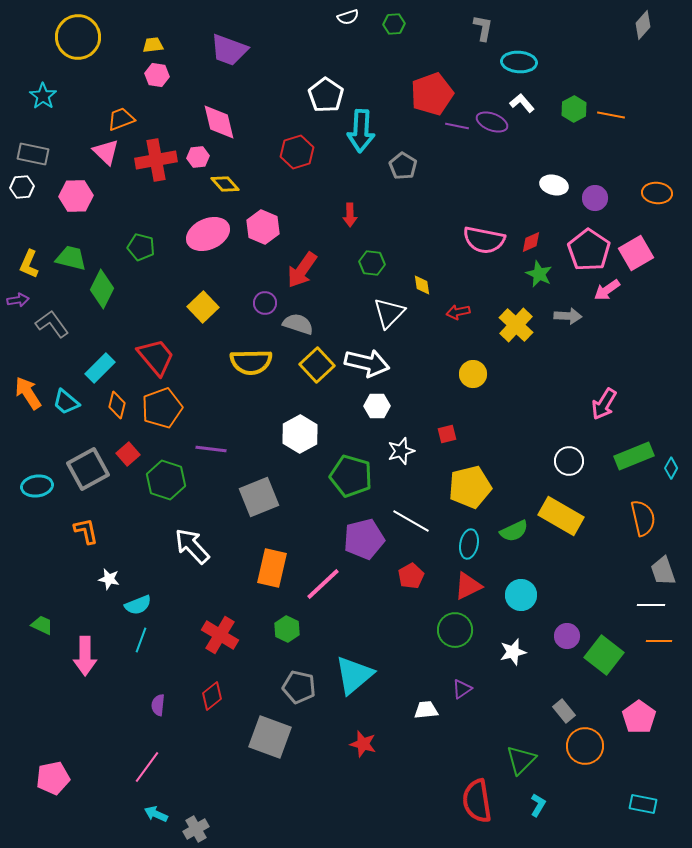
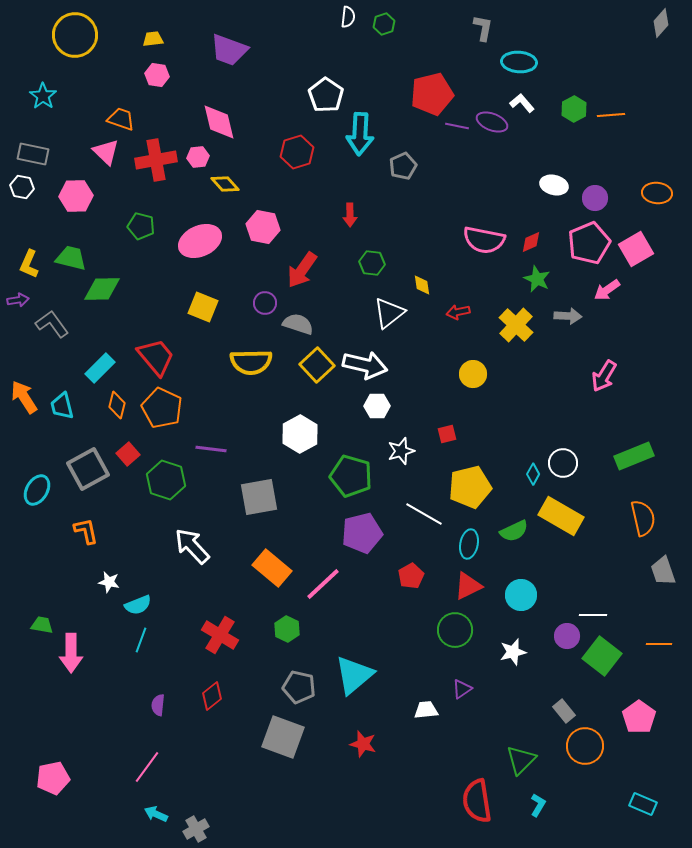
white semicircle at (348, 17): rotated 65 degrees counterclockwise
green hexagon at (394, 24): moved 10 px left; rotated 15 degrees counterclockwise
gray diamond at (643, 25): moved 18 px right, 2 px up
yellow circle at (78, 37): moved 3 px left, 2 px up
yellow trapezoid at (153, 45): moved 6 px up
red pentagon at (432, 94): rotated 6 degrees clockwise
orange line at (611, 115): rotated 16 degrees counterclockwise
orange trapezoid at (121, 119): rotated 40 degrees clockwise
cyan arrow at (361, 131): moved 1 px left, 3 px down
gray pentagon at (403, 166): rotated 16 degrees clockwise
white hexagon at (22, 187): rotated 15 degrees clockwise
pink hexagon at (263, 227): rotated 12 degrees counterclockwise
pink ellipse at (208, 234): moved 8 px left, 7 px down
green pentagon at (141, 247): moved 21 px up
pink pentagon at (589, 250): moved 7 px up; rotated 15 degrees clockwise
pink square at (636, 253): moved 4 px up
green star at (539, 274): moved 2 px left, 5 px down
green diamond at (102, 289): rotated 63 degrees clockwise
yellow square at (203, 307): rotated 24 degrees counterclockwise
white triangle at (389, 313): rotated 8 degrees clockwise
white arrow at (367, 363): moved 2 px left, 2 px down
orange arrow at (28, 393): moved 4 px left, 4 px down
cyan trapezoid at (66, 402): moved 4 px left, 4 px down; rotated 36 degrees clockwise
pink arrow at (604, 404): moved 28 px up
orange pentagon at (162, 408): rotated 27 degrees counterclockwise
white circle at (569, 461): moved 6 px left, 2 px down
cyan diamond at (671, 468): moved 138 px left, 6 px down
cyan ellipse at (37, 486): moved 4 px down; rotated 52 degrees counterclockwise
gray square at (259, 497): rotated 12 degrees clockwise
white line at (411, 521): moved 13 px right, 7 px up
purple pentagon at (364, 539): moved 2 px left, 6 px up
orange rectangle at (272, 568): rotated 63 degrees counterclockwise
white star at (109, 579): moved 3 px down
white line at (651, 605): moved 58 px left, 10 px down
green trapezoid at (42, 625): rotated 15 degrees counterclockwise
orange line at (659, 641): moved 3 px down
green square at (604, 655): moved 2 px left, 1 px down
pink arrow at (85, 656): moved 14 px left, 3 px up
gray square at (270, 737): moved 13 px right
cyan rectangle at (643, 804): rotated 12 degrees clockwise
